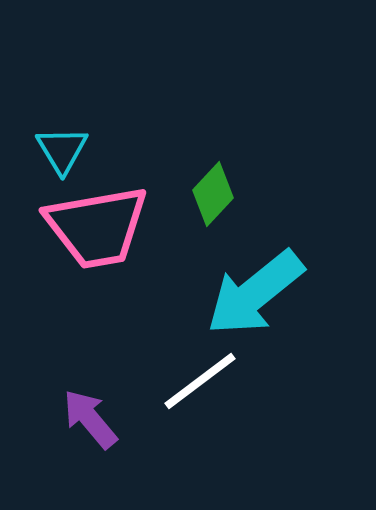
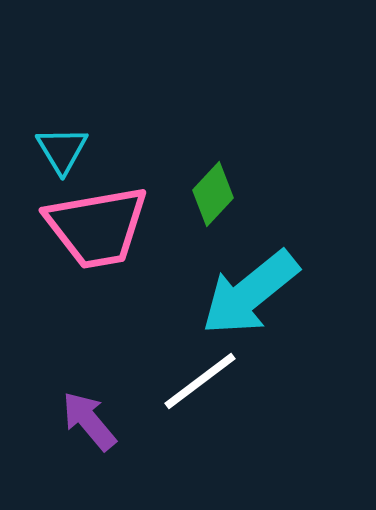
cyan arrow: moved 5 px left
purple arrow: moved 1 px left, 2 px down
